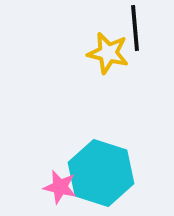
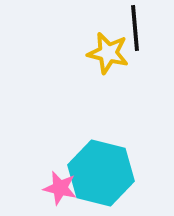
cyan hexagon: rotated 4 degrees counterclockwise
pink star: moved 1 px down
